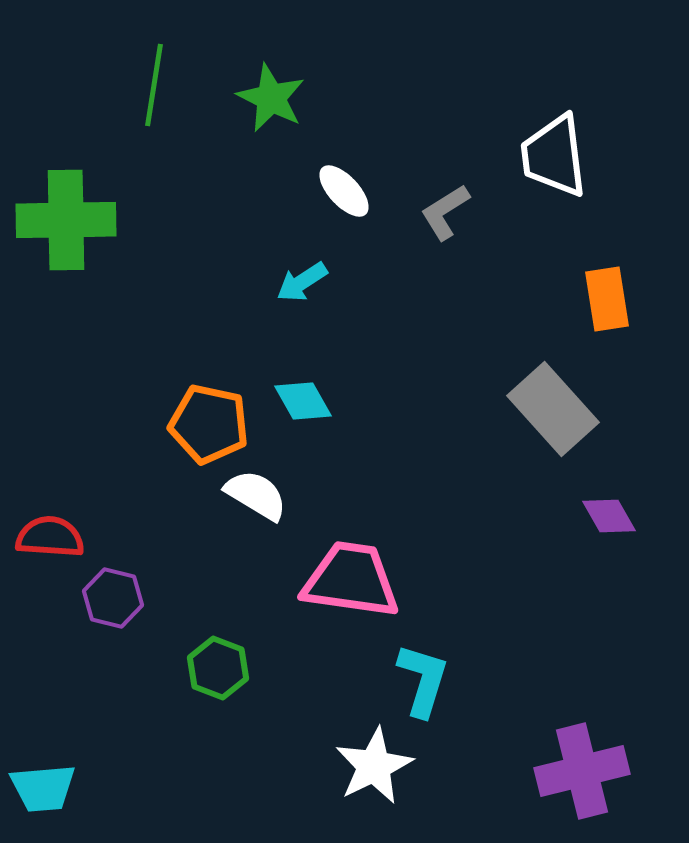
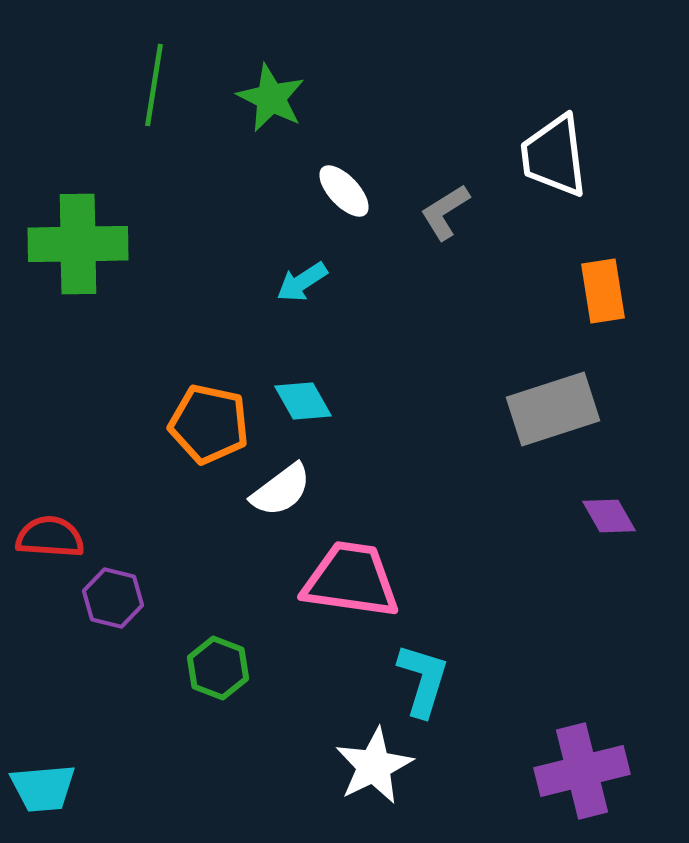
green cross: moved 12 px right, 24 px down
orange rectangle: moved 4 px left, 8 px up
gray rectangle: rotated 66 degrees counterclockwise
white semicircle: moved 25 px right, 5 px up; rotated 112 degrees clockwise
